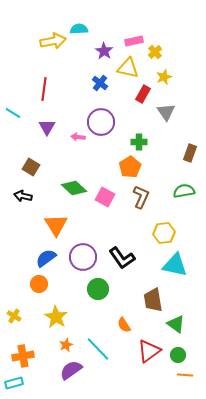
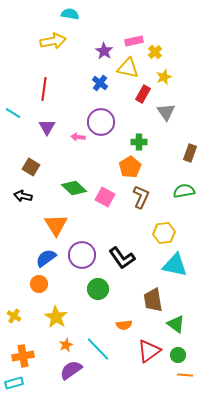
cyan semicircle at (79, 29): moved 9 px left, 15 px up; rotated 12 degrees clockwise
purple circle at (83, 257): moved 1 px left, 2 px up
orange semicircle at (124, 325): rotated 63 degrees counterclockwise
